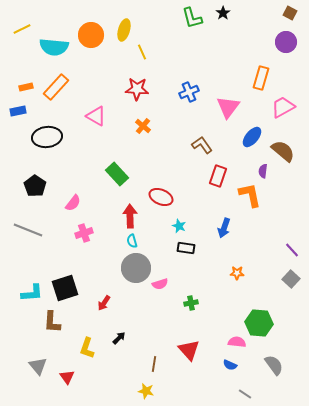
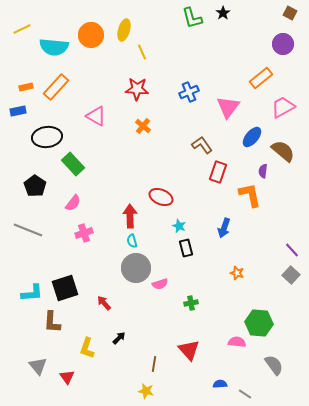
purple circle at (286, 42): moved 3 px left, 2 px down
orange rectangle at (261, 78): rotated 35 degrees clockwise
green rectangle at (117, 174): moved 44 px left, 10 px up
red rectangle at (218, 176): moved 4 px up
black rectangle at (186, 248): rotated 66 degrees clockwise
orange star at (237, 273): rotated 16 degrees clockwise
gray square at (291, 279): moved 4 px up
red arrow at (104, 303): rotated 105 degrees clockwise
blue semicircle at (230, 365): moved 10 px left, 19 px down; rotated 152 degrees clockwise
